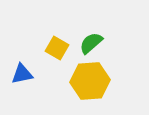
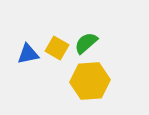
green semicircle: moved 5 px left
blue triangle: moved 6 px right, 20 px up
